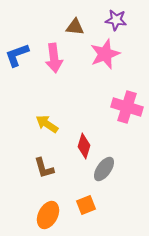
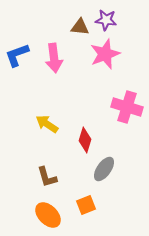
purple star: moved 10 px left
brown triangle: moved 5 px right
red diamond: moved 1 px right, 6 px up
brown L-shape: moved 3 px right, 9 px down
orange ellipse: rotated 72 degrees counterclockwise
